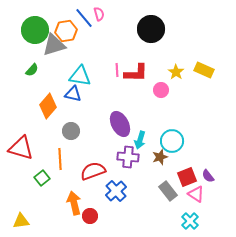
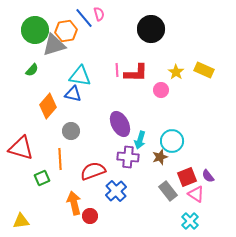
green square: rotated 14 degrees clockwise
